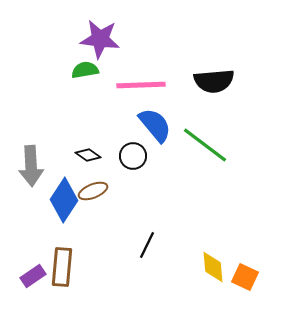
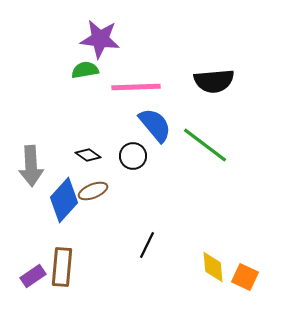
pink line: moved 5 px left, 2 px down
blue diamond: rotated 9 degrees clockwise
